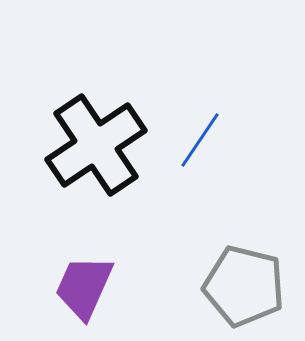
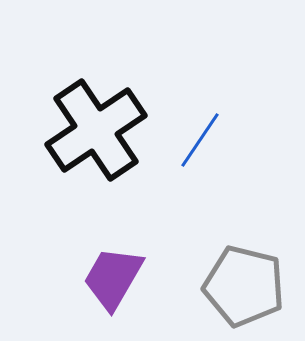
black cross: moved 15 px up
purple trapezoid: moved 29 px right, 9 px up; rotated 6 degrees clockwise
